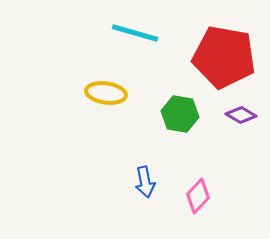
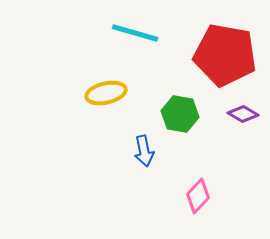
red pentagon: moved 1 px right, 2 px up
yellow ellipse: rotated 21 degrees counterclockwise
purple diamond: moved 2 px right, 1 px up
blue arrow: moved 1 px left, 31 px up
